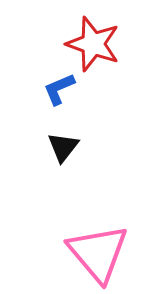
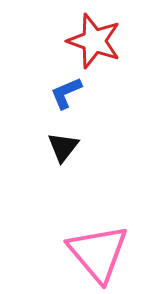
red star: moved 1 px right, 3 px up
blue L-shape: moved 7 px right, 4 px down
